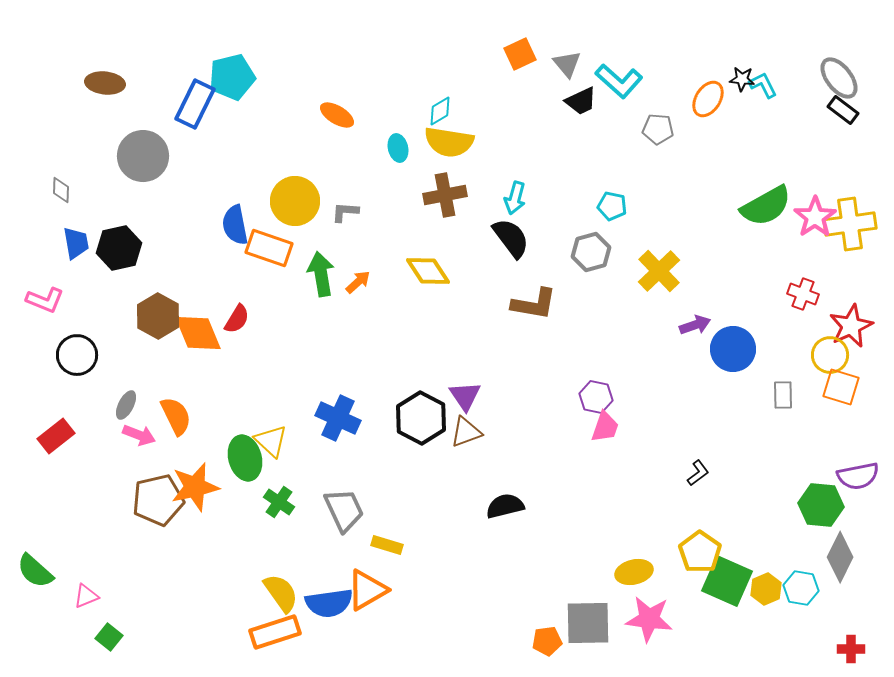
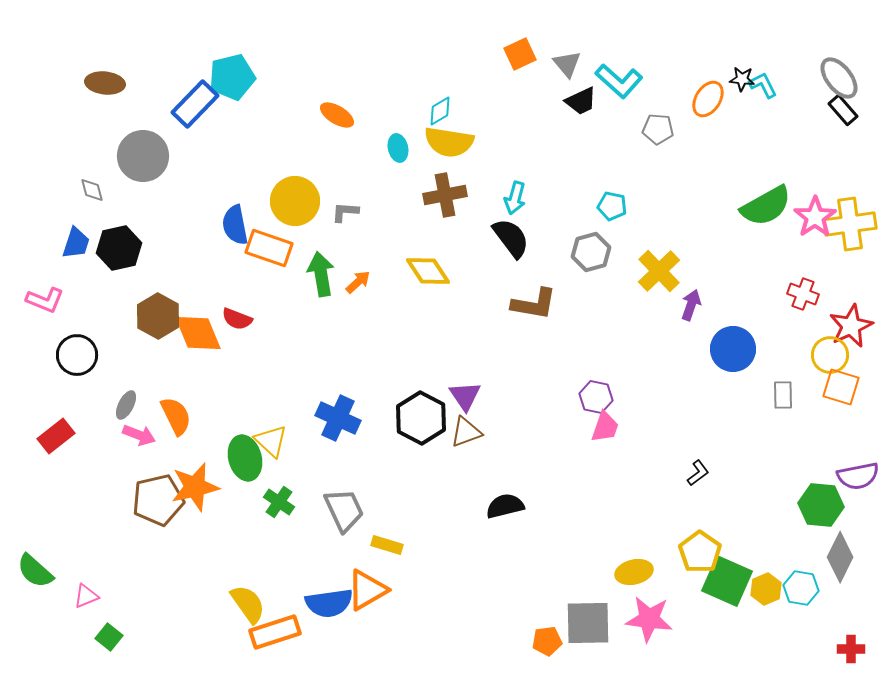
blue rectangle at (195, 104): rotated 18 degrees clockwise
black rectangle at (843, 110): rotated 12 degrees clockwise
gray diamond at (61, 190): moved 31 px right; rotated 16 degrees counterclockwise
blue trapezoid at (76, 243): rotated 28 degrees clockwise
red semicircle at (237, 319): rotated 80 degrees clockwise
purple arrow at (695, 325): moved 4 px left, 20 px up; rotated 52 degrees counterclockwise
yellow semicircle at (281, 593): moved 33 px left, 11 px down
